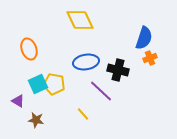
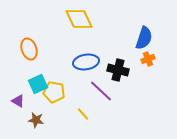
yellow diamond: moved 1 px left, 1 px up
orange cross: moved 2 px left, 1 px down
yellow pentagon: moved 8 px down
